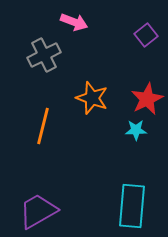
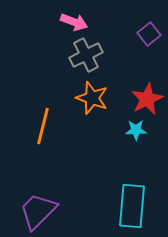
purple square: moved 3 px right, 1 px up
gray cross: moved 42 px right
purple trapezoid: rotated 15 degrees counterclockwise
